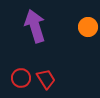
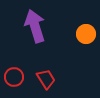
orange circle: moved 2 px left, 7 px down
red circle: moved 7 px left, 1 px up
